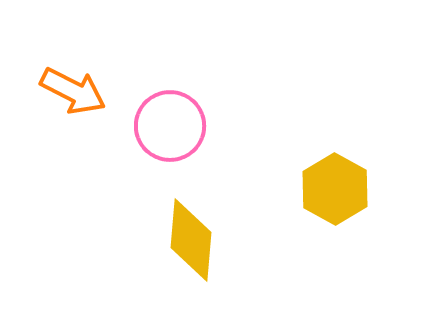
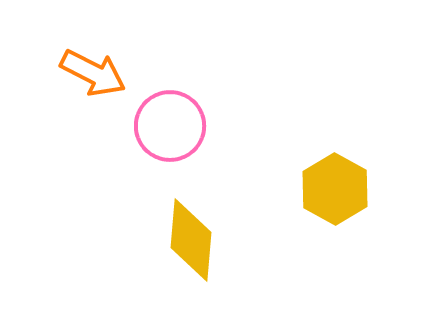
orange arrow: moved 20 px right, 18 px up
